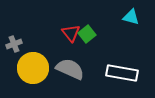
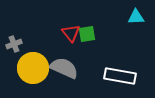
cyan triangle: moved 5 px right; rotated 18 degrees counterclockwise
green square: rotated 30 degrees clockwise
gray semicircle: moved 6 px left, 1 px up
white rectangle: moved 2 px left, 3 px down
